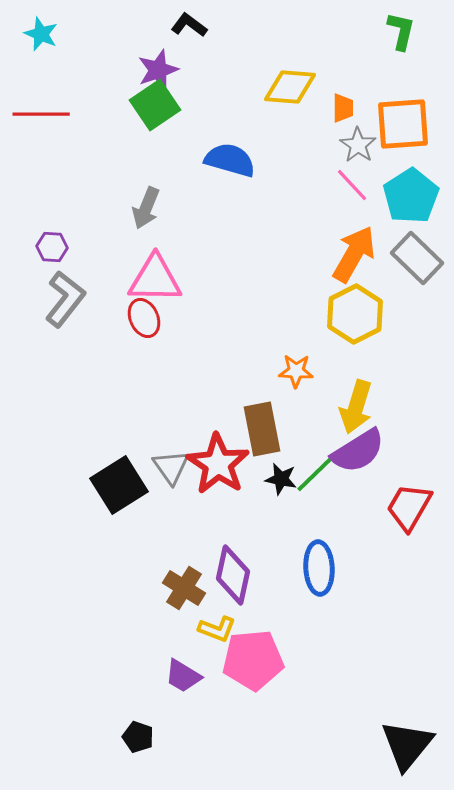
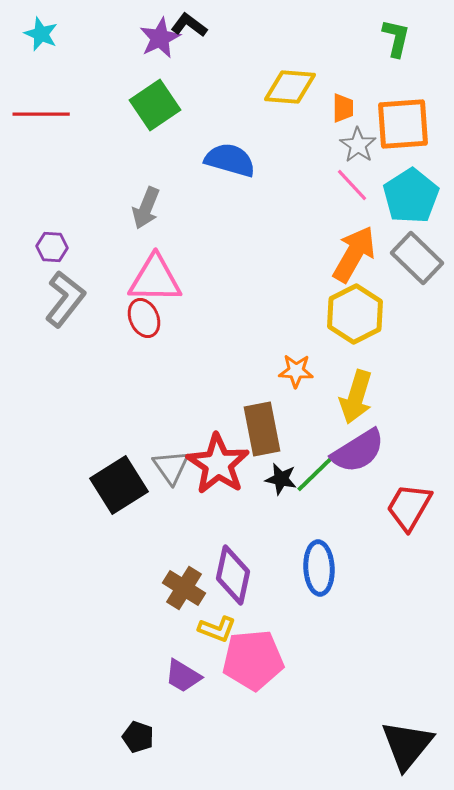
green L-shape: moved 5 px left, 7 px down
purple star: moved 2 px right, 32 px up; rotated 6 degrees counterclockwise
yellow arrow: moved 10 px up
